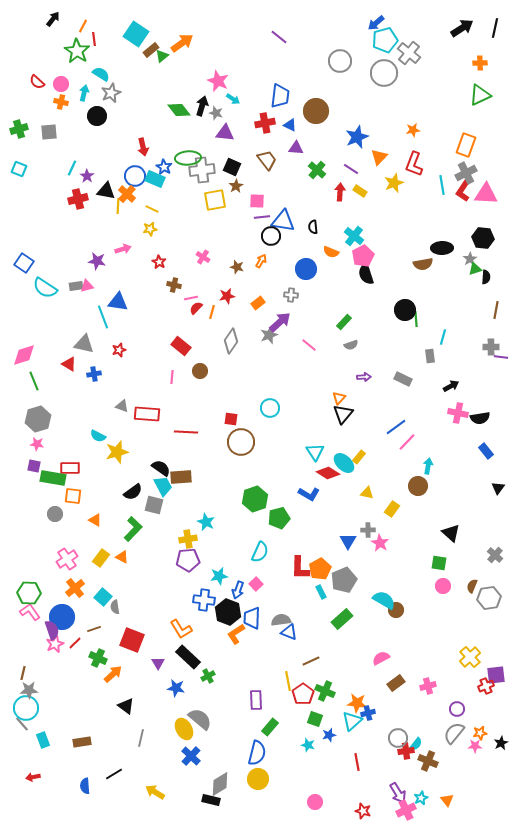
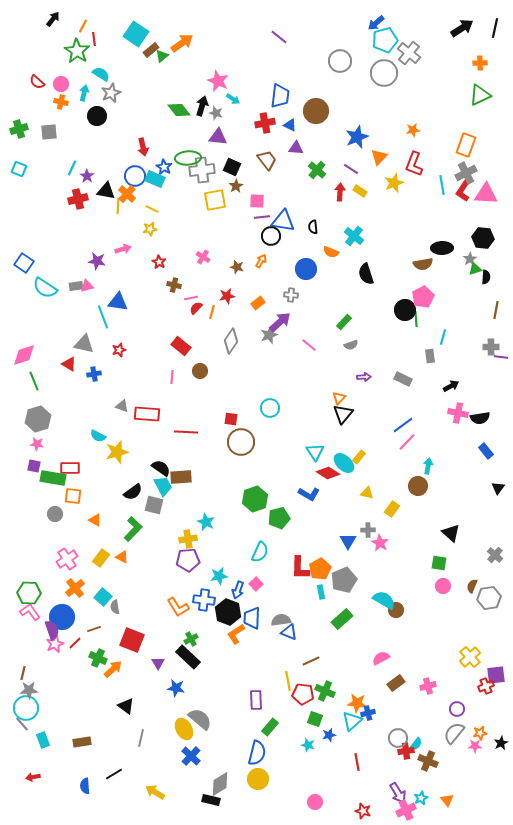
purple triangle at (225, 133): moved 7 px left, 4 px down
pink pentagon at (363, 256): moved 60 px right, 41 px down
blue line at (396, 427): moved 7 px right, 2 px up
cyan rectangle at (321, 592): rotated 16 degrees clockwise
orange L-shape at (181, 629): moved 3 px left, 22 px up
orange arrow at (113, 674): moved 5 px up
green cross at (208, 676): moved 17 px left, 37 px up
red pentagon at (303, 694): rotated 30 degrees counterclockwise
